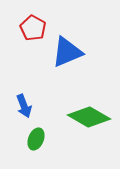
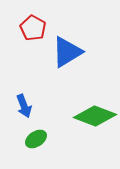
blue triangle: rotated 8 degrees counterclockwise
green diamond: moved 6 px right, 1 px up; rotated 9 degrees counterclockwise
green ellipse: rotated 35 degrees clockwise
